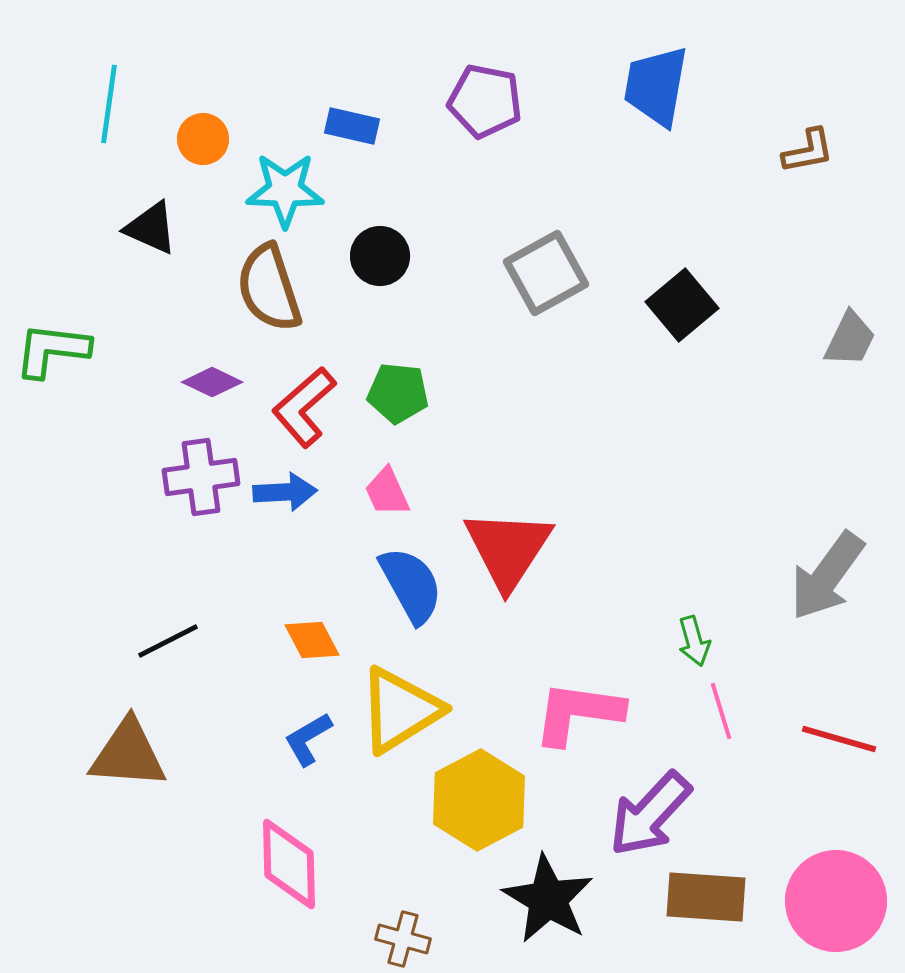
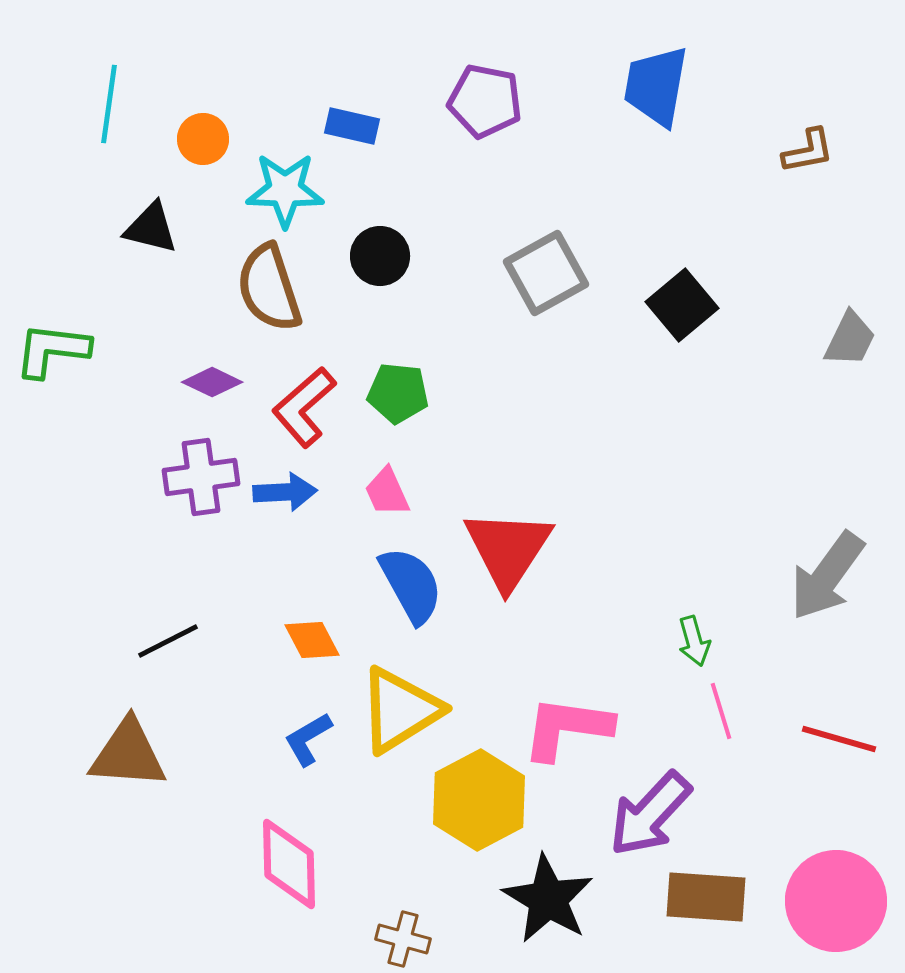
black triangle: rotated 10 degrees counterclockwise
pink L-shape: moved 11 px left, 15 px down
